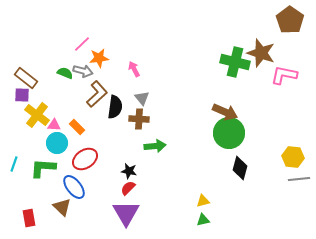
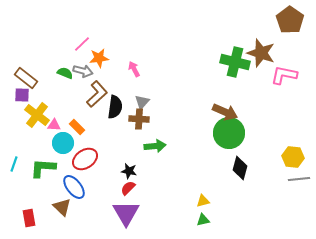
gray triangle: moved 4 px down; rotated 21 degrees clockwise
cyan circle: moved 6 px right
